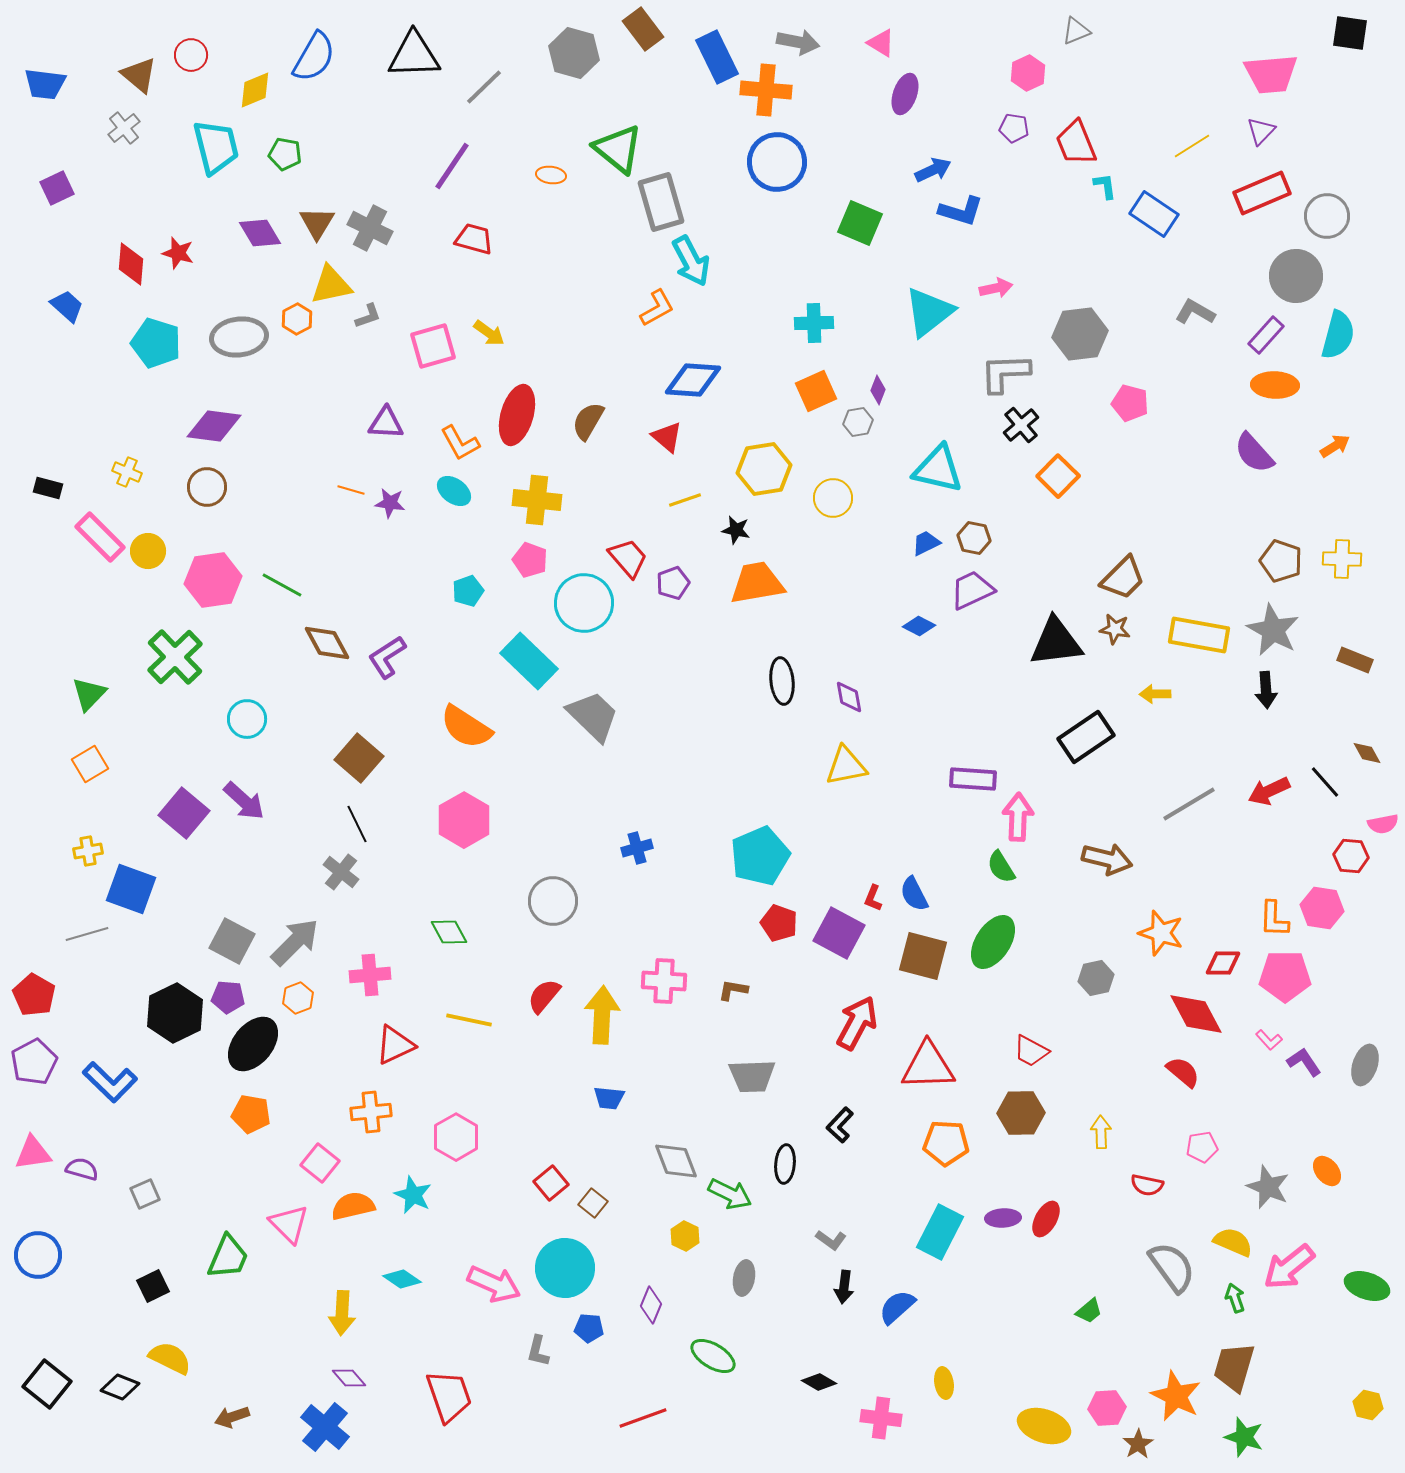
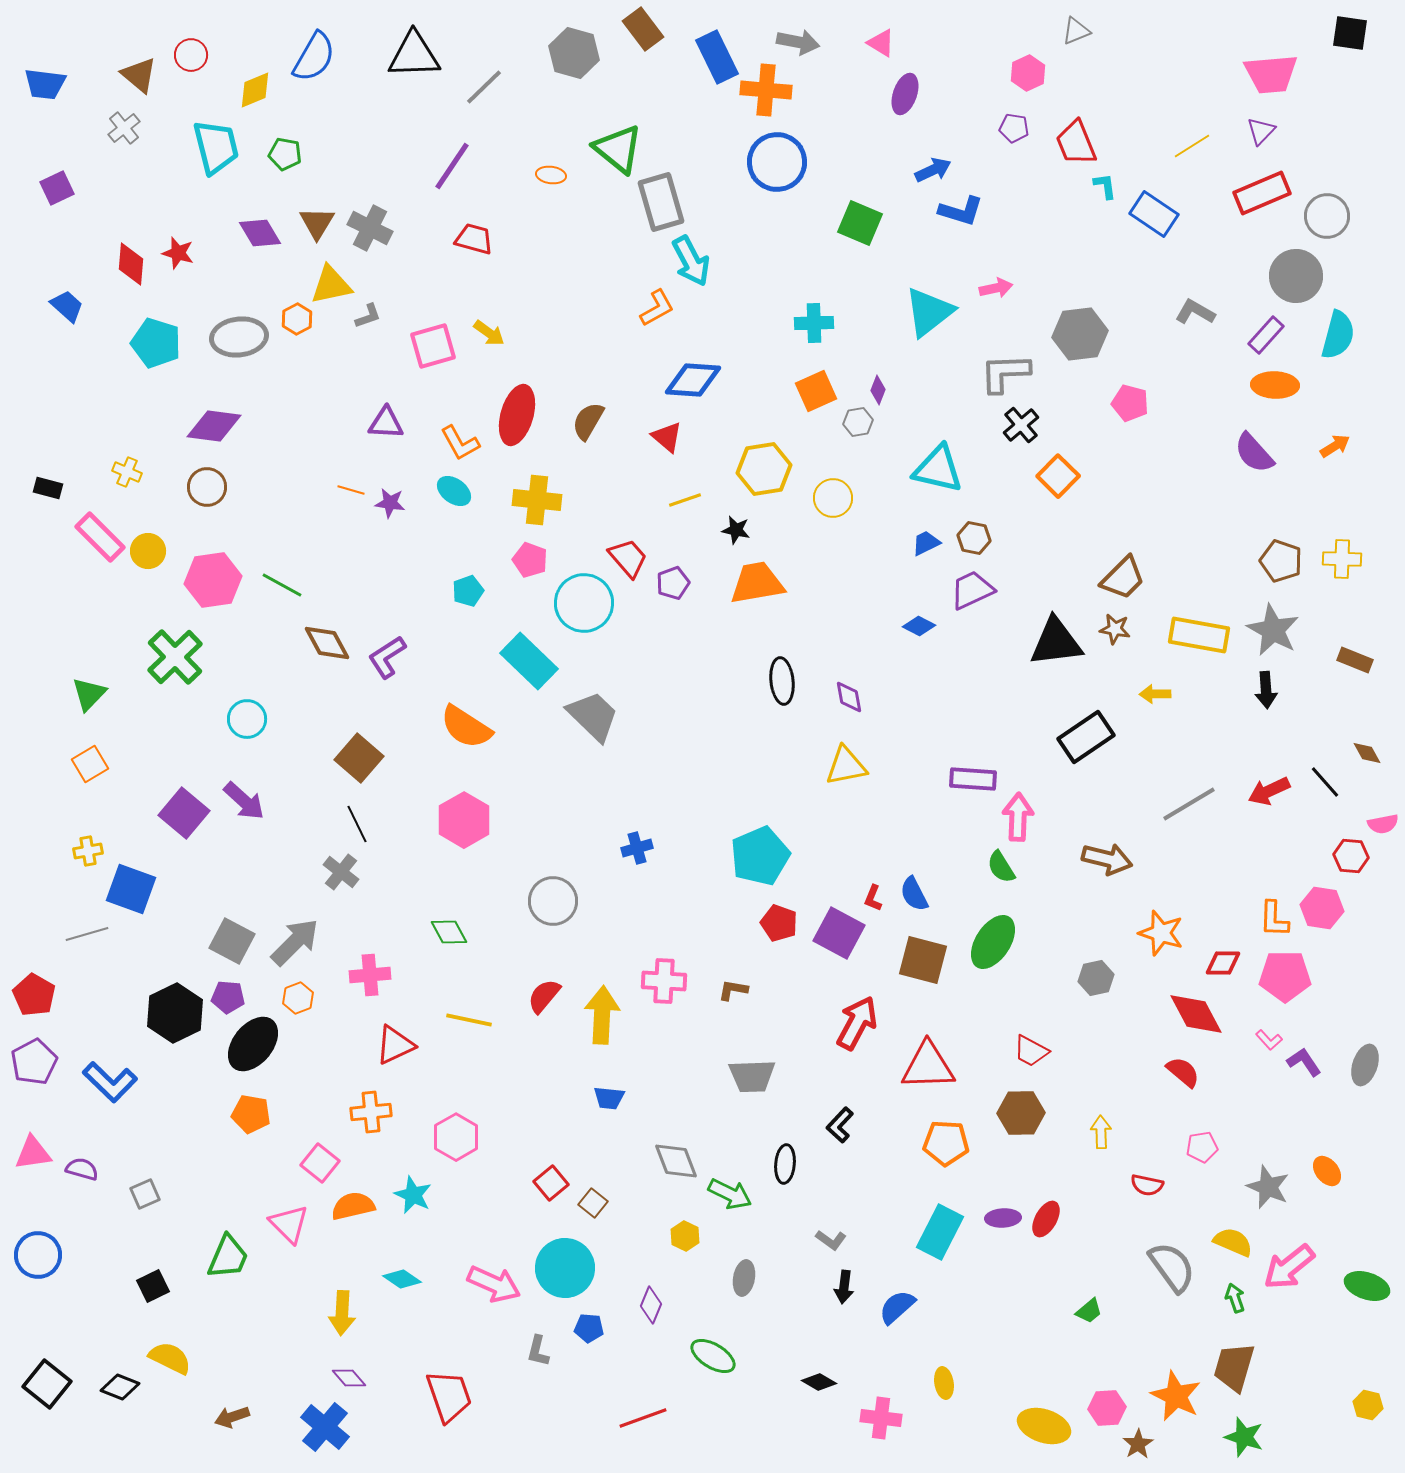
brown square at (923, 956): moved 4 px down
